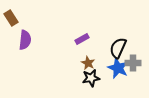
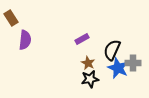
black semicircle: moved 6 px left, 2 px down
black star: moved 1 px left, 1 px down
